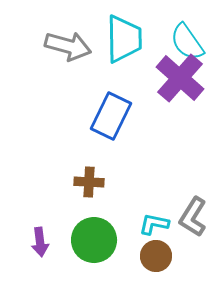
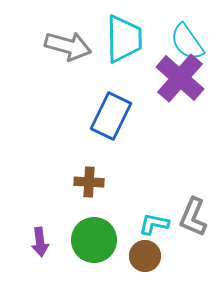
gray L-shape: rotated 9 degrees counterclockwise
brown circle: moved 11 px left
